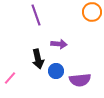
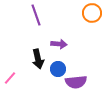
orange circle: moved 1 px down
blue circle: moved 2 px right, 2 px up
purple semicircle: moved 4 px left, 2 px down
